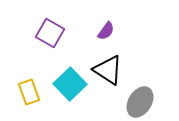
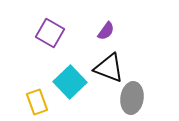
black triangle: moved 1 px right, 2 px up; rotated 12 degrees counterclockwise
cyan square: moved 2 px up
yellow rectangle: moved 8 px right, 10 px down
gray ellipse: moved 8 px left, 4 px up; rotated 24 degrees counterclockwise
